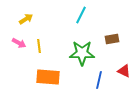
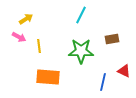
pink arrow: moved 6 px up
green star: moved 1 px left, 2 px up
blue line: moved 4 px right, 2 px down
